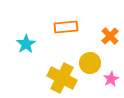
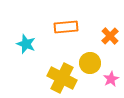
cyan star: rotated 18 degrees counterclockwise
